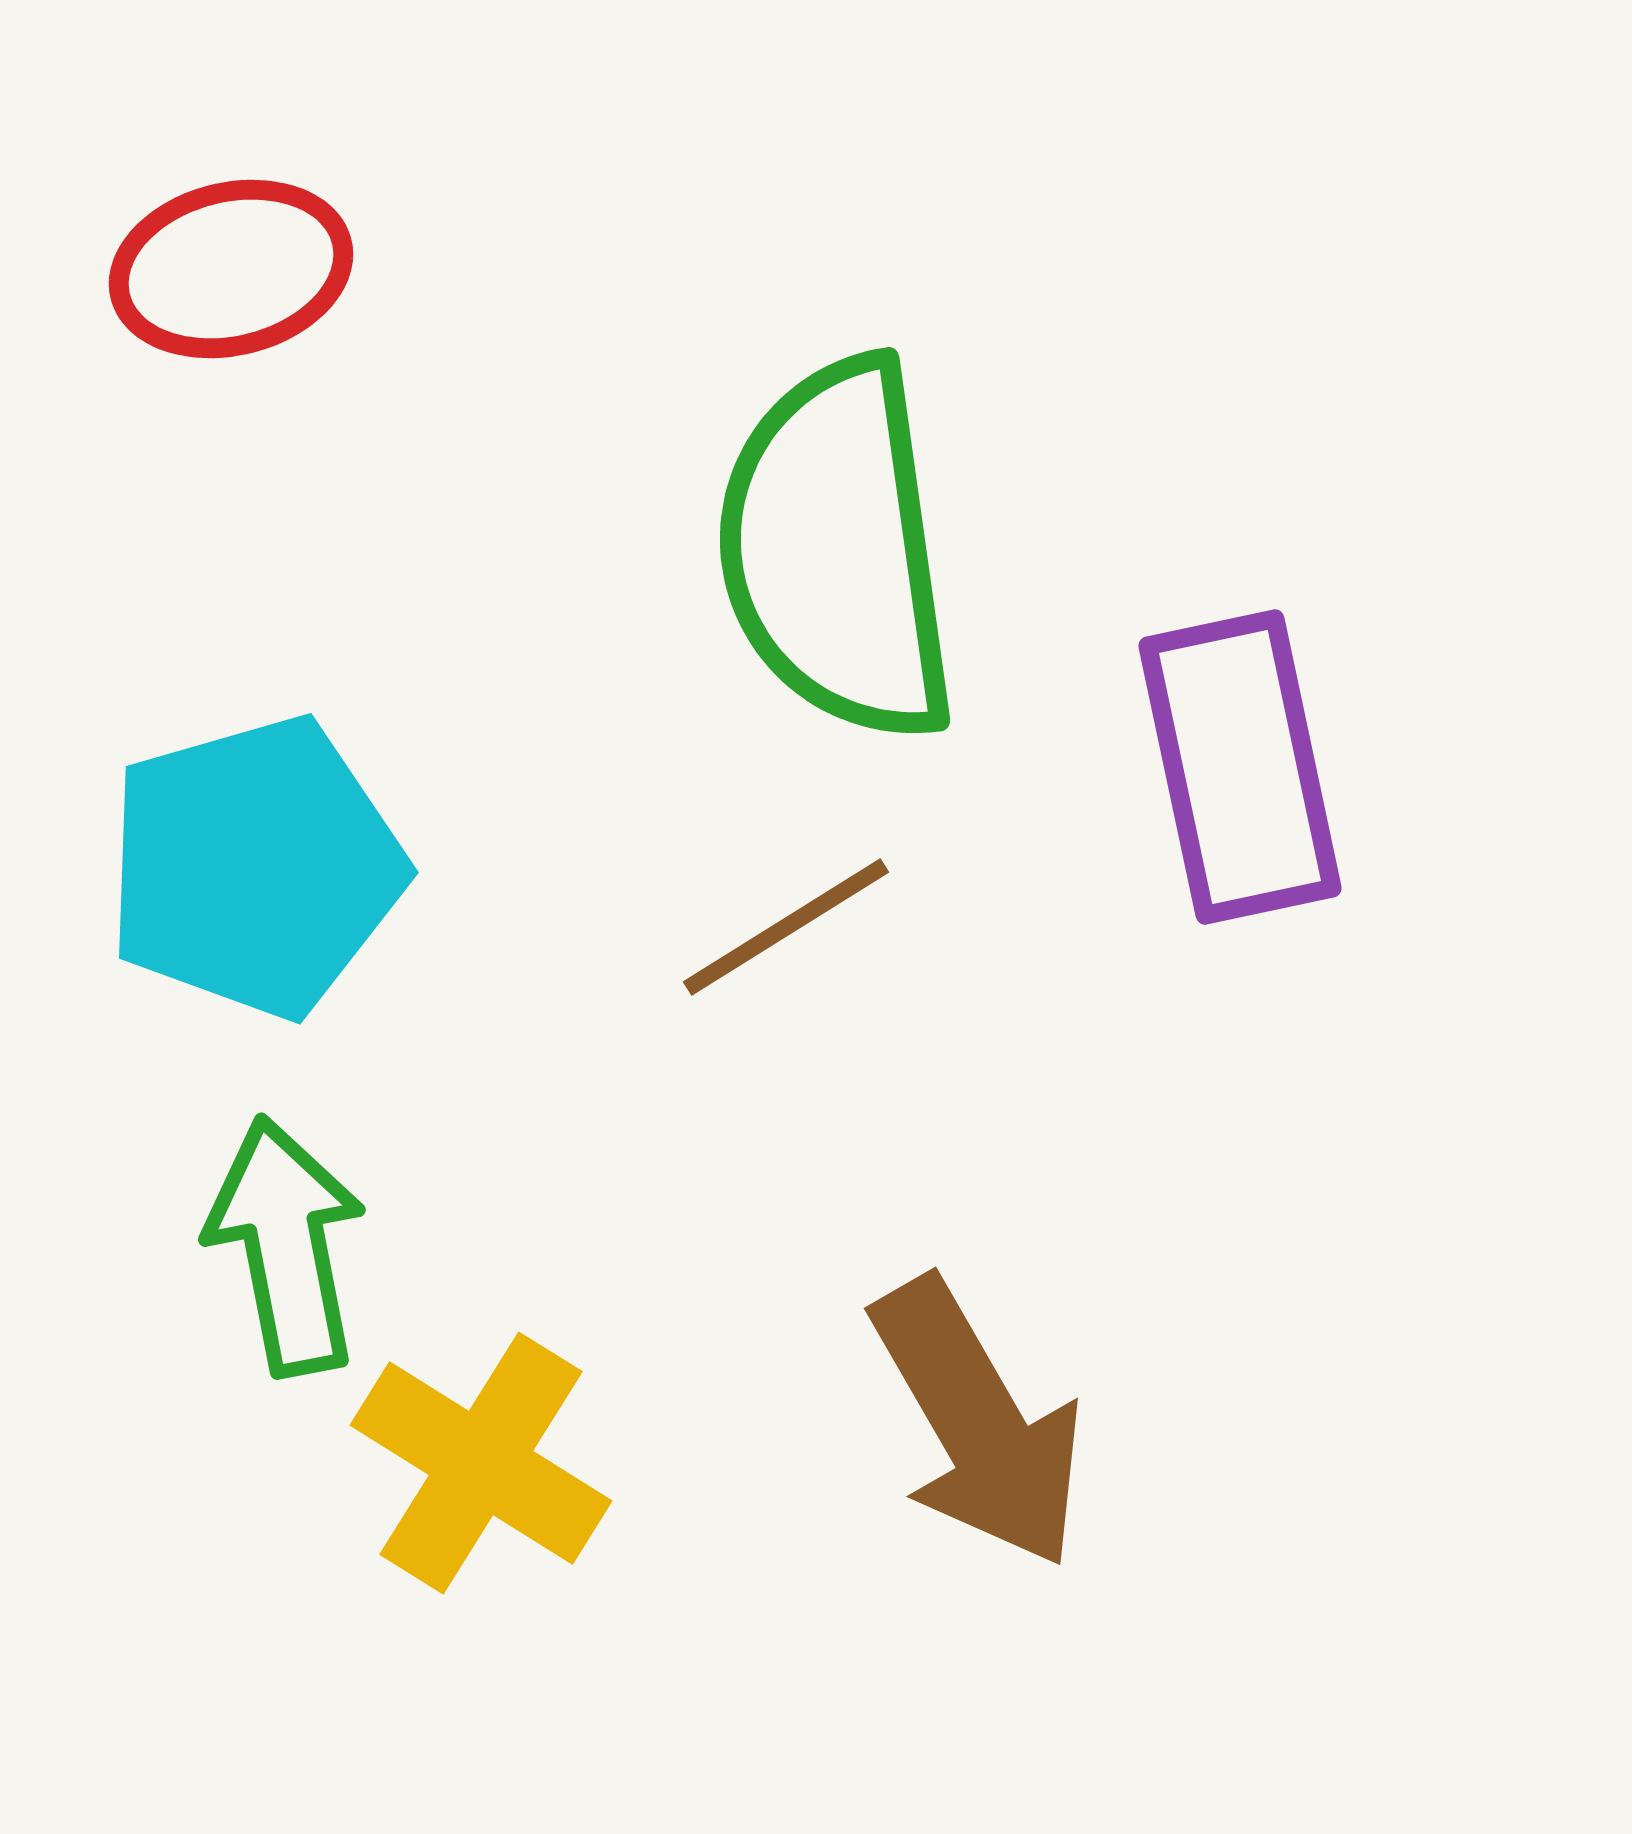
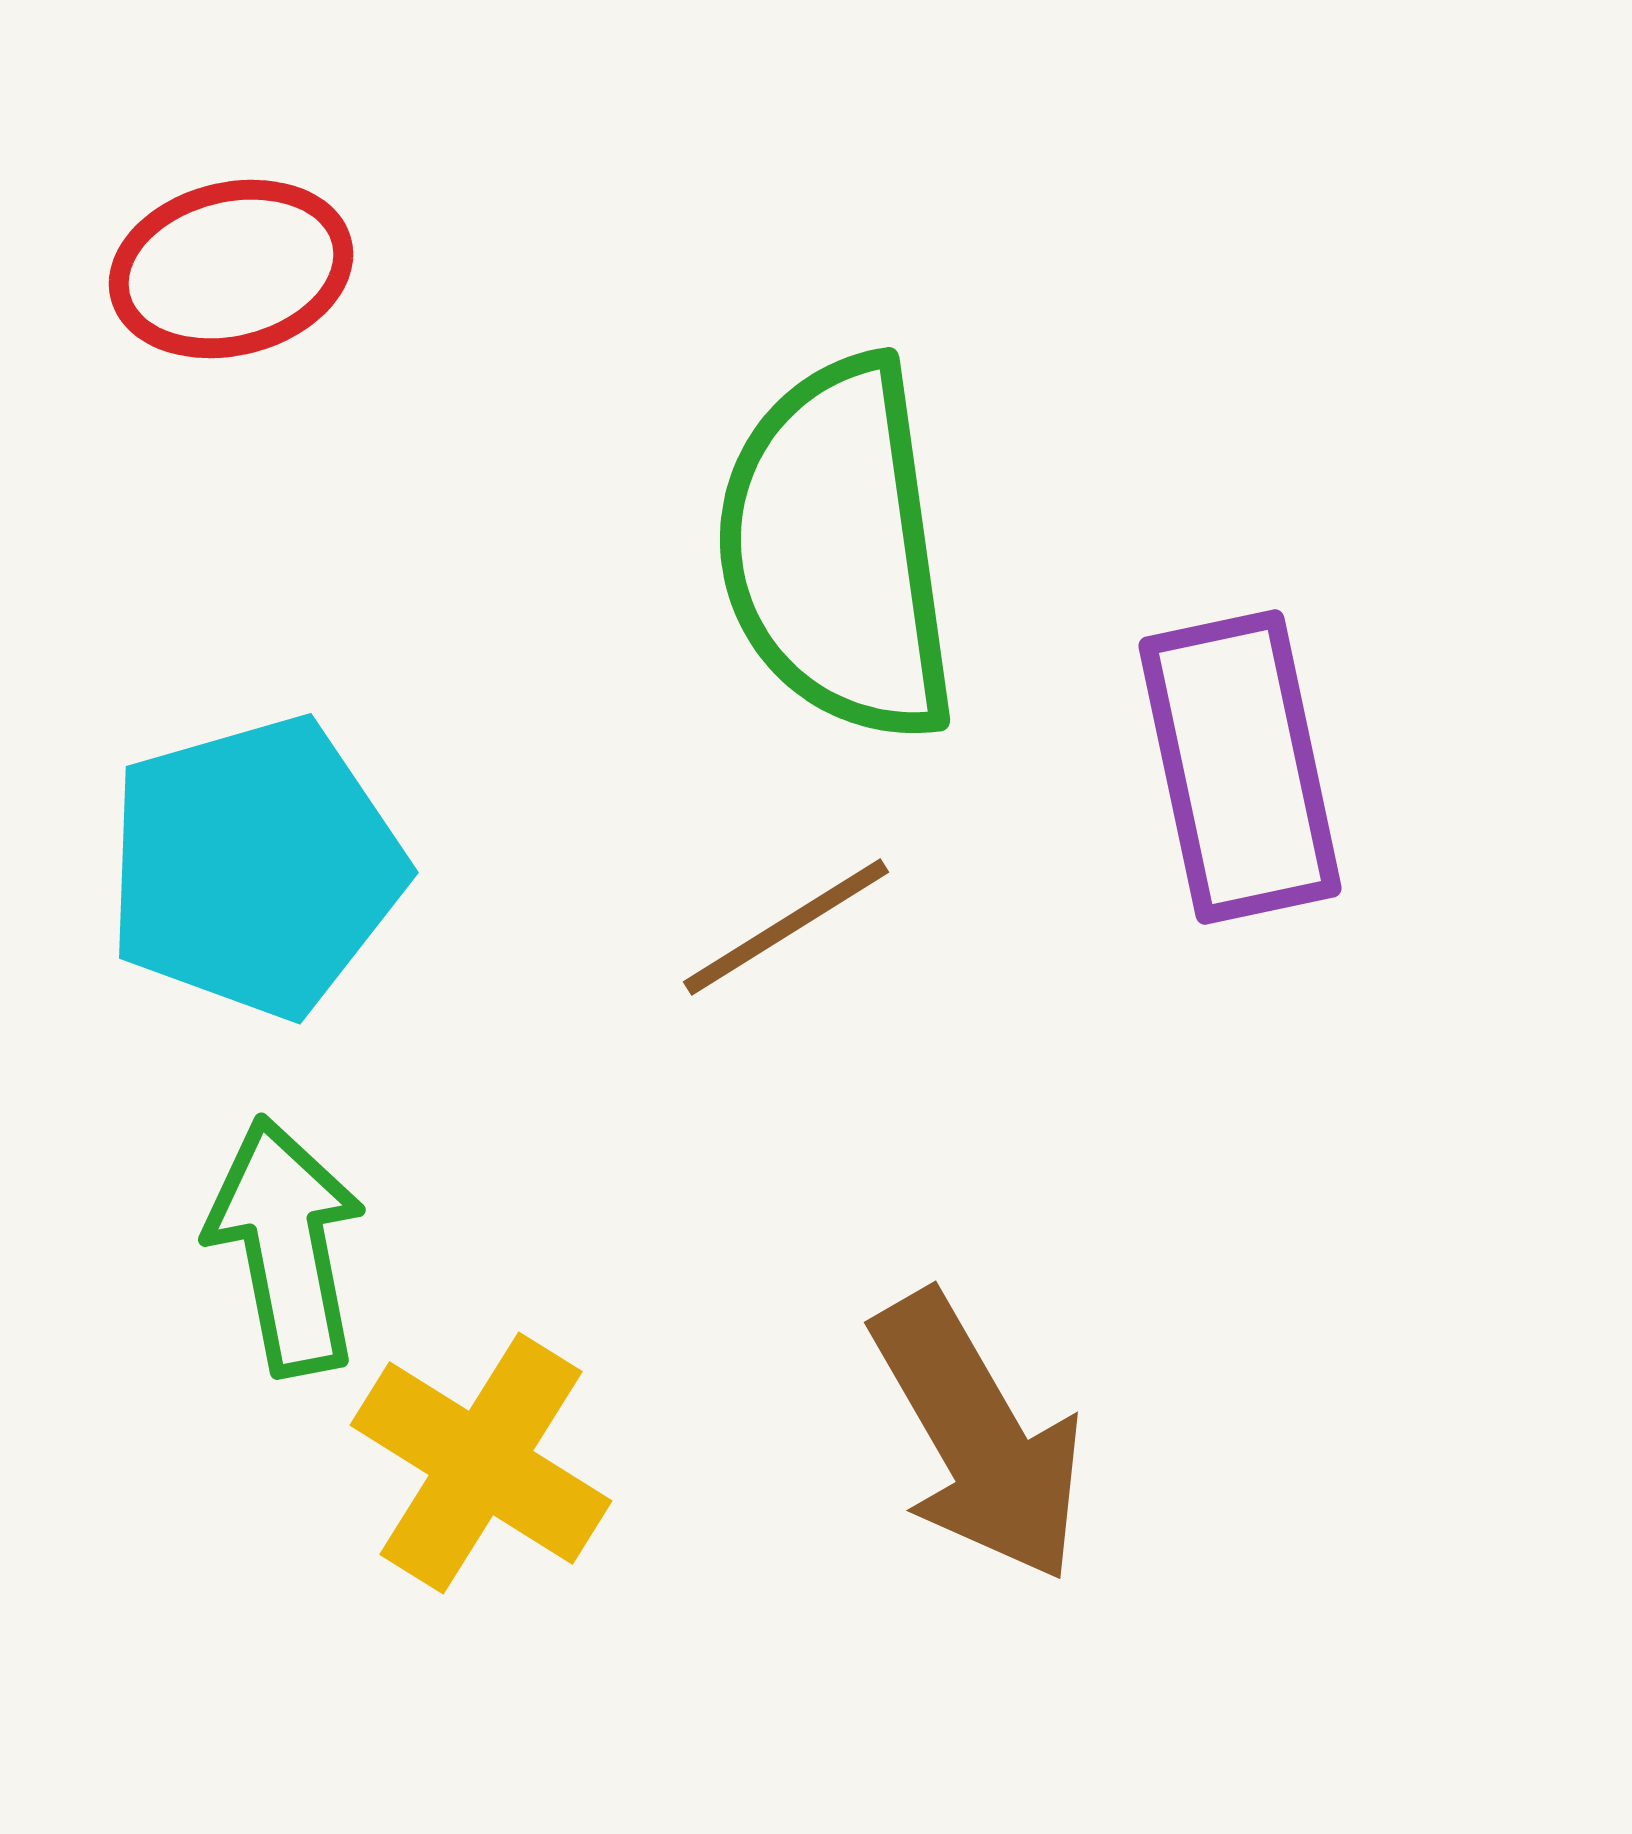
brown arrow: moved 14 px down
